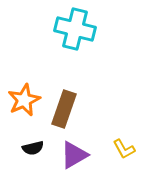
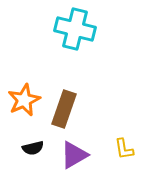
yellow L-shape: rotated 20 degrees clockwise
